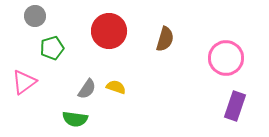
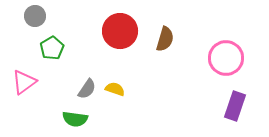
red circle: moved 11 px right
green pentagon: rotated 15 degrees counterclockwise
yellow semicircle: moved 1 px left, 2 px down
